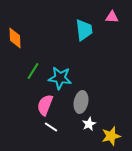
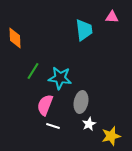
white line: moved 2 px right, 1 px up; rotated 16 degrees counterclockwise
